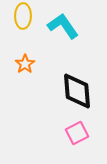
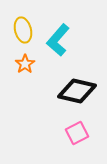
yellow ellipse: moved 14 px down; rotated 15 degrees counterclockwise
cyan L-shape: moved 5 px left, 14 px down; rotated 104 degrees counterclockwise
black diamond: rotated 72 degrees counterclockwise
